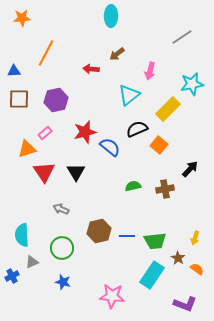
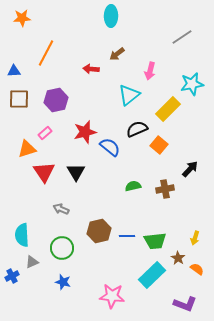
cyan rectangle: rotated 12 degrees clockwise
